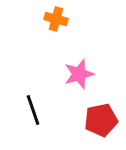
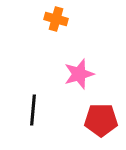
black line: rotated 24 degrees clockwise
red pentagon: rotated 12 degrees clockwise
